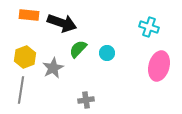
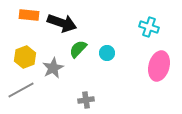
gray line: rotated 52 degrees clockwise
